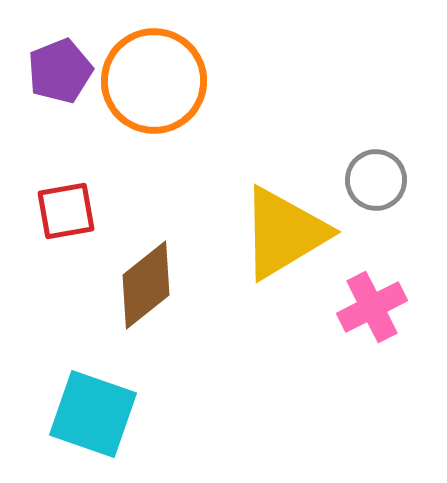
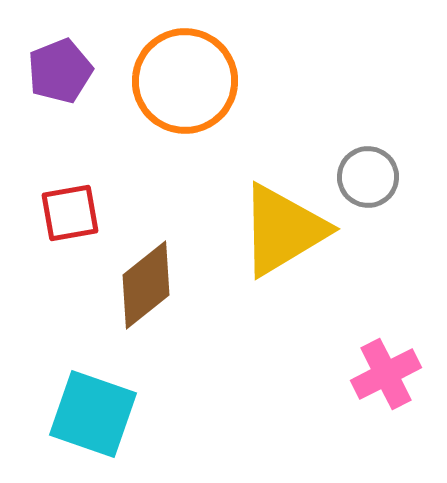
orange circle: moved 31 px right
gray circle: moved 8 px left, 3 px up
red square: moved 4 px right, 2 px down
yellow triangle: moved 1 px left, 3 px up
pink cross: moved 14 px right, 67 px down
